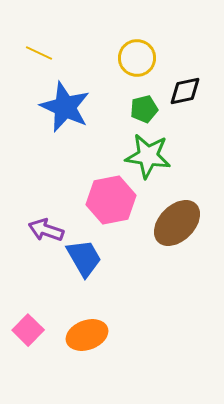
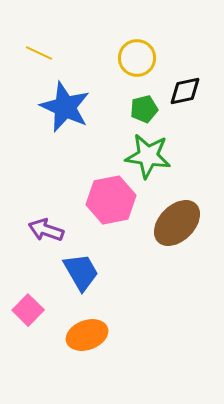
blue trapezoid: moved 3 px left, 14 px down
pink square: moved 20 px up
